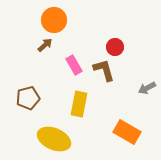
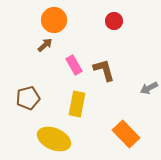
red circle: moved 1 px left, 26 px up
gray arrow: moved 2 px right
yellow rectangle: moved 2 px left
orange rectangle: moved 1 px left, 2 px down; rotated 16 degrees clockwise
